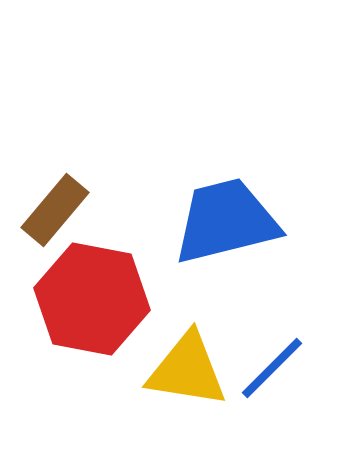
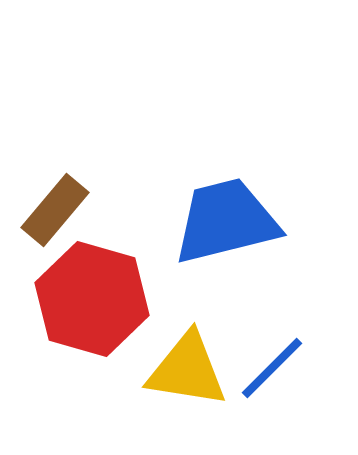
red hexagon: rotated 5 degrees clockwise
